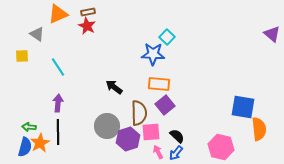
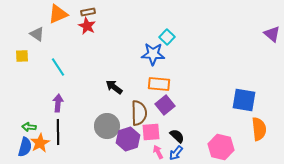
blue square: moved 1 px right, 7 px up
